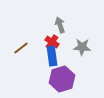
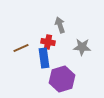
red cross: moved 4 px left; rotated 24 degrees counterclockwise
brown line: rotated 14 degrees clockwise
blue rectangle: moved 8 px left, 2 px down
